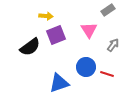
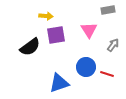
gray rectangle: rotated 24 degrees clockwise
purple square: rotated 12 degrees clockwise
